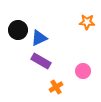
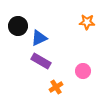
black circle: moved 4 px up
